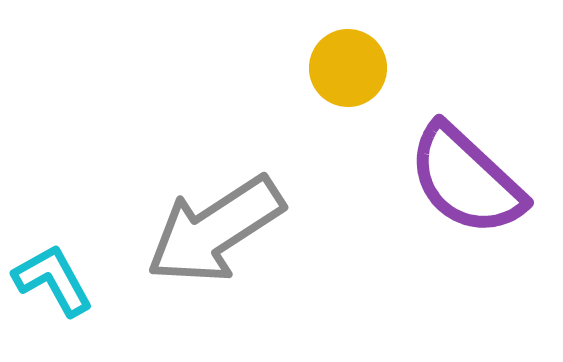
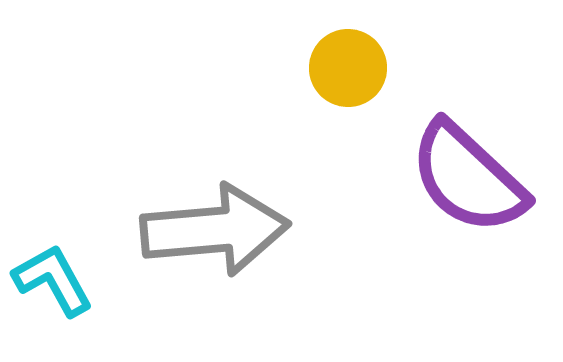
purple semicircle: moved 2 px right, 2 px up
gray arrow: rotated 152 degrees counterclockwise
